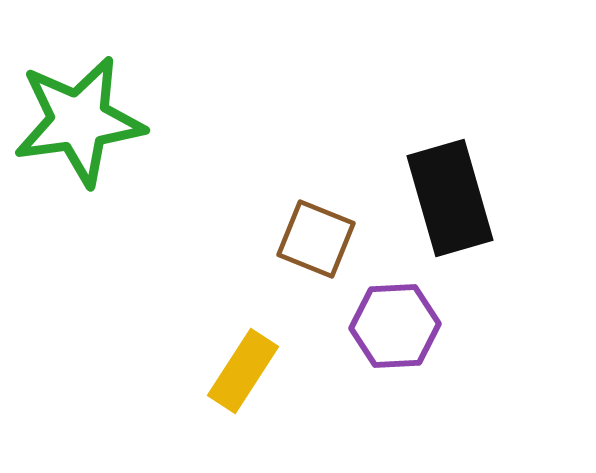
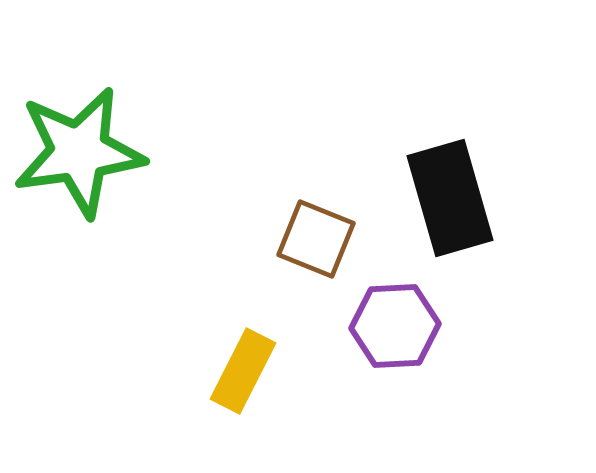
green star: moved 31 px down
yellow rectangle: rotated 6 degrees counterclockwise
